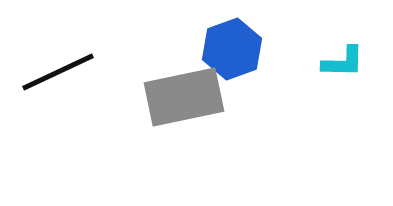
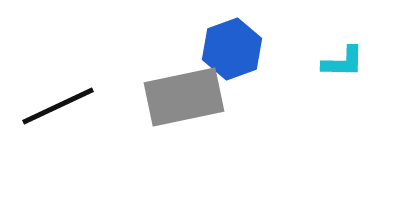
black line: moved 34 px down
